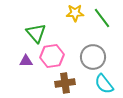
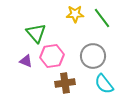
yellow star: moved 1 px down
gray circle: moved 1 px up
purple triangle: rotated 24 degrees clockwise
